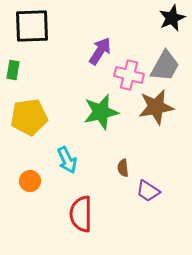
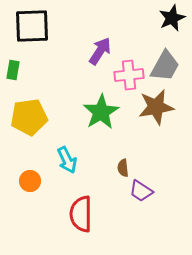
pink cross: rotated 20 degrees counterclockwise
green star: rotated 18 degrees counterclockwise
purple trapezoid: moved 7 px left
